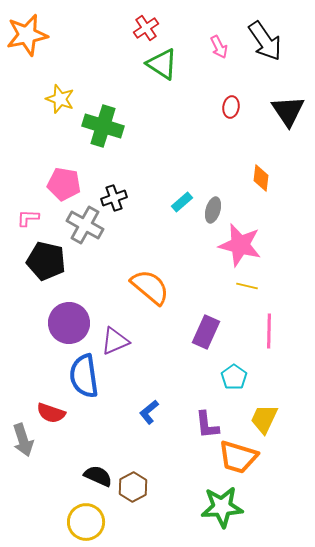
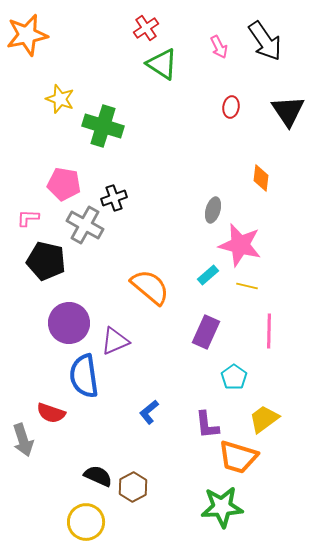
cyan rectangle: moved 26 px right, 73 px down
yellow trapezoid: rotated 28 degrees clockwise
